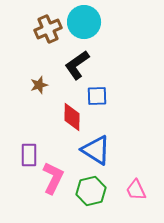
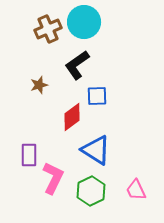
red diamond: rotated 52 degrees clockwise
green hexagon: rotated 12 degrees counterclockwise
